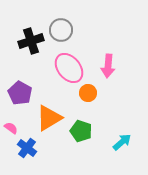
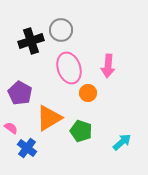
pink ellipse: rotated 20 degrees clockwise
